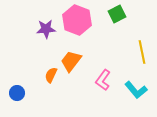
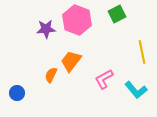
pink L-shape: moved 1 px right, 1 px up; rotated 25 degrees clockwise
